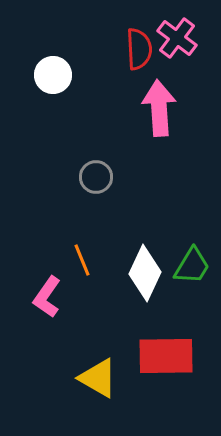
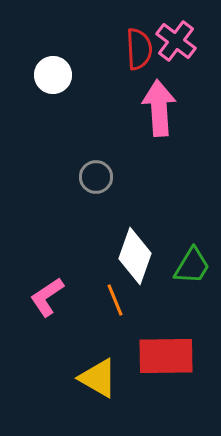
pink cross: moved 1 px left, 3 px down
orange line: moved 33 px right, 40 px down
white diamond: moved 10 px left, 17 px up; rotated 6 degrees counterclockwise
pink L-shape: rotated 21 degrees clockwise
